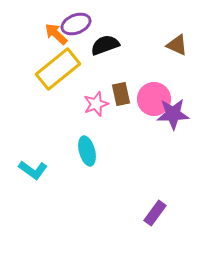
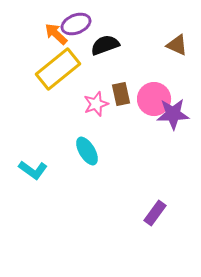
cyan ellipse: rotated 16 degrees counterclockwise
